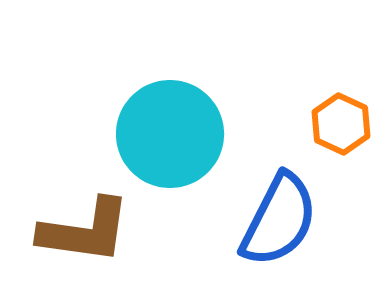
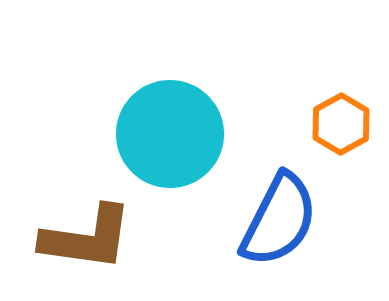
orange hexagon: rotated 6 degrees clockwise
brown L-shape: moved 2 px right, 7 px down
